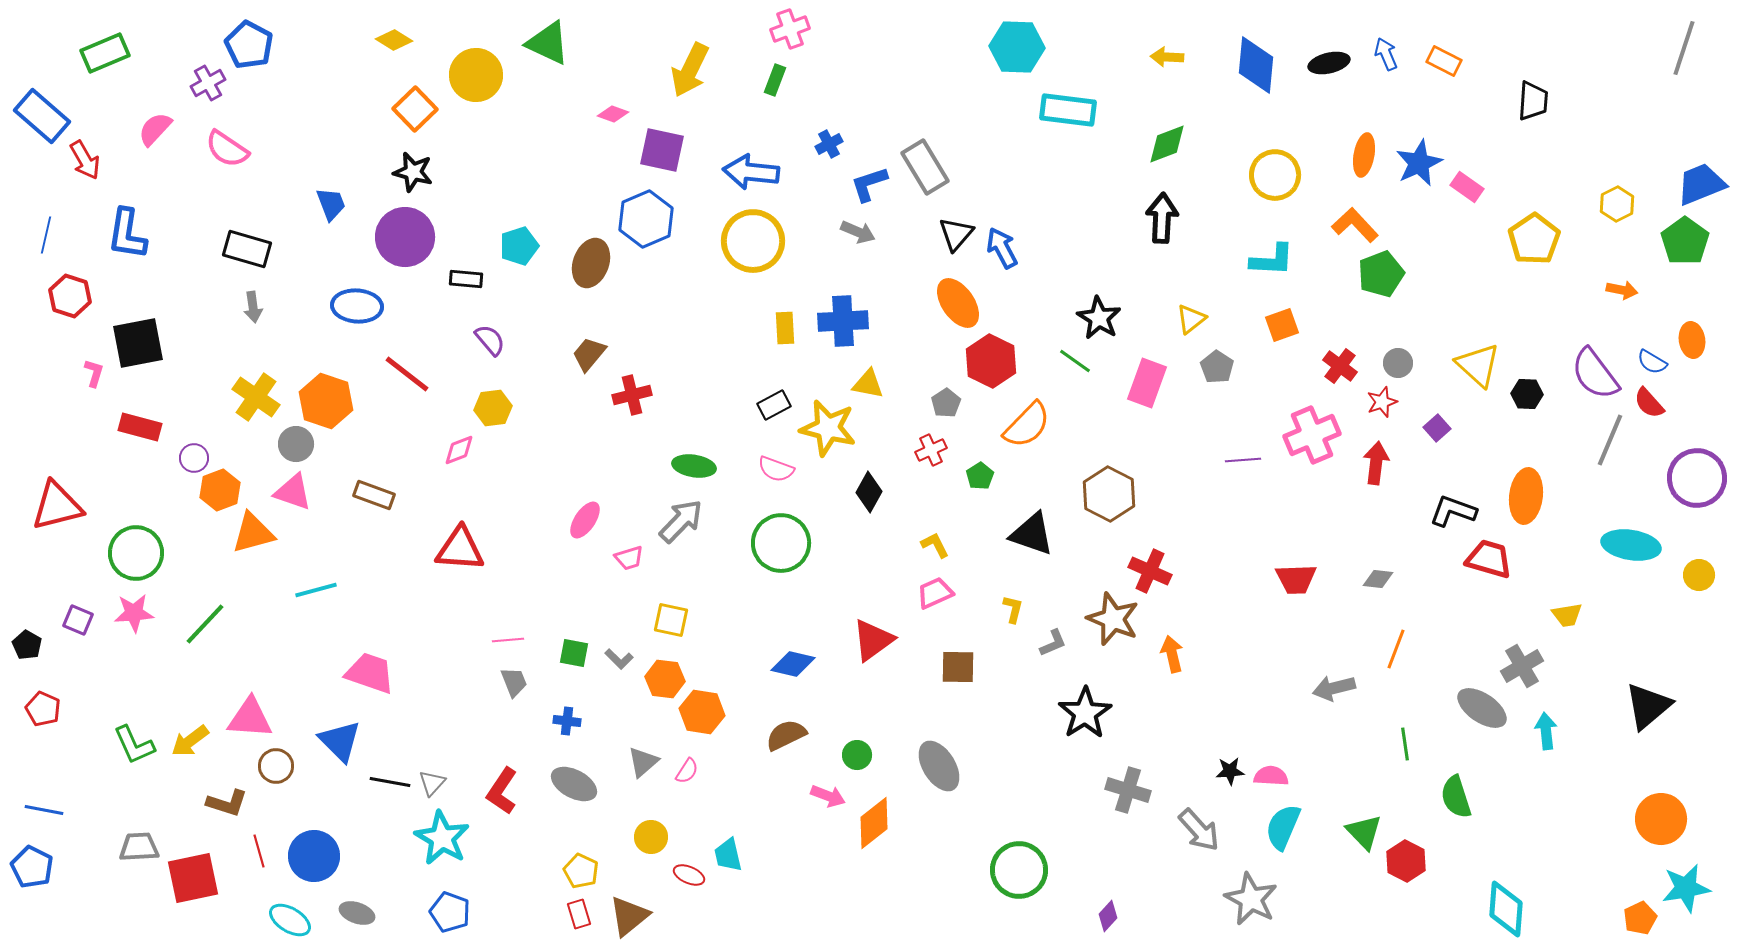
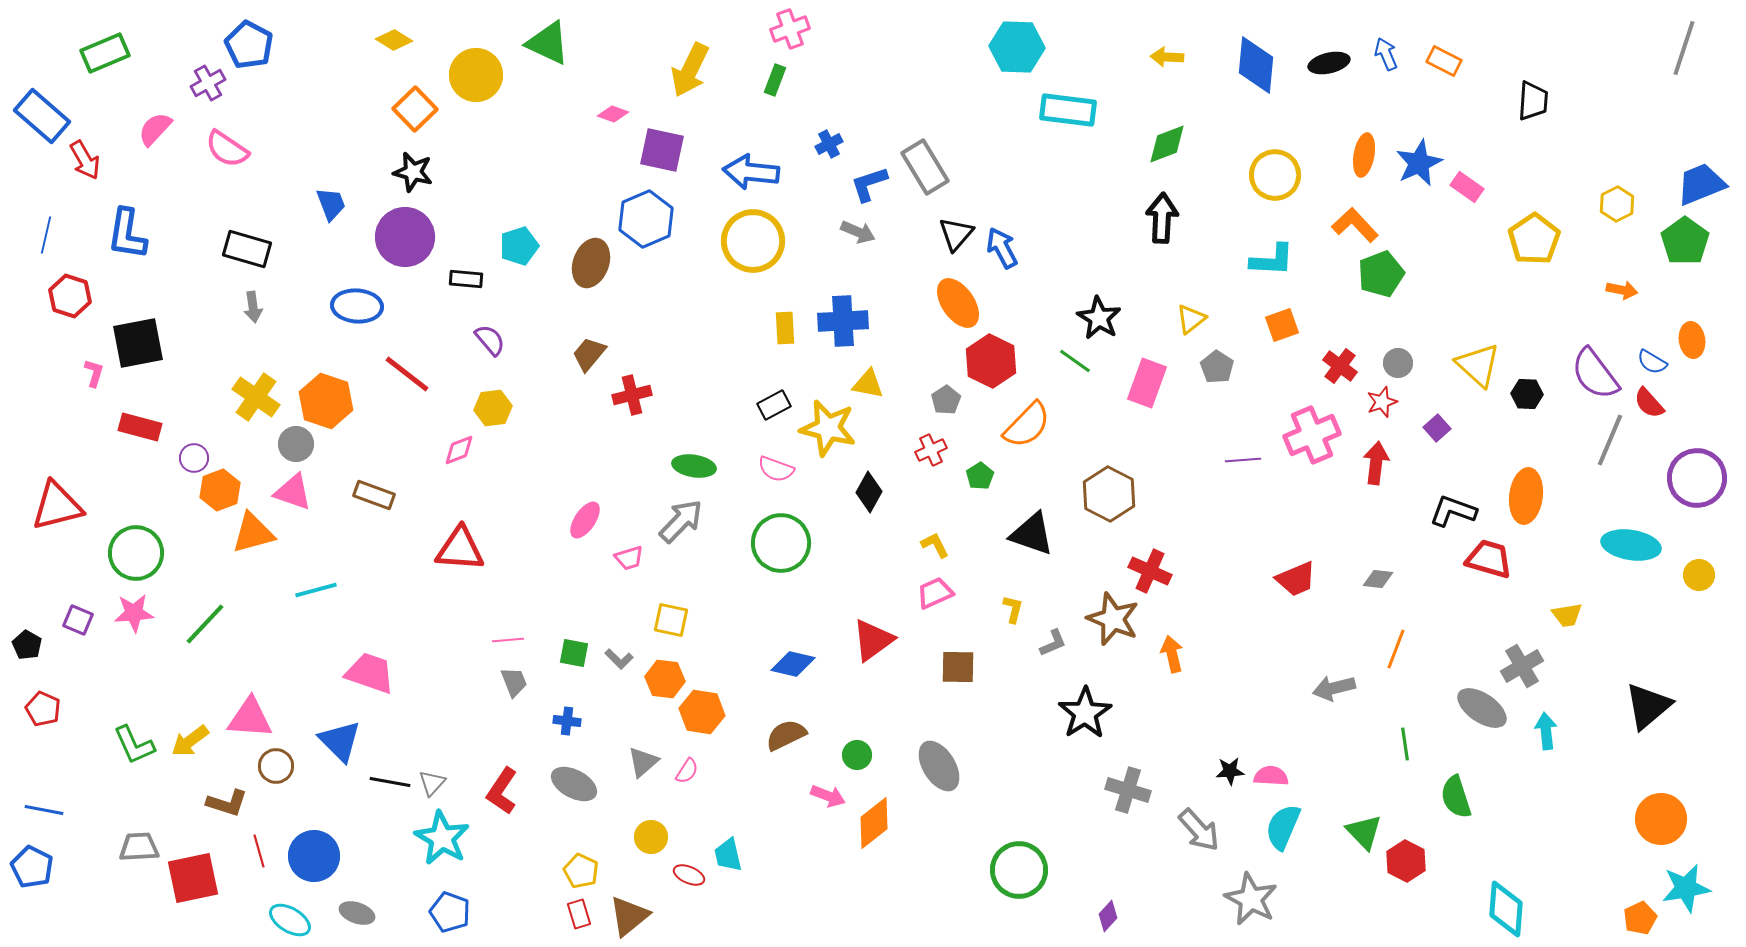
gray pentagon at (946, 403): moved 3 px up
red trapezoid at (1296, 579): rotated 21 degrees counterclockwise
